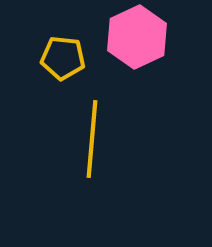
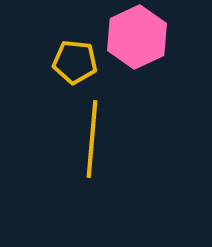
yellow pentagon: moved 12 px right, 4 px down
